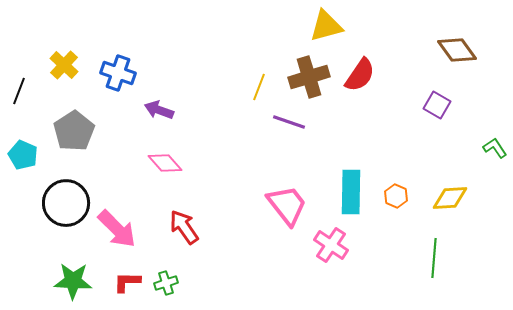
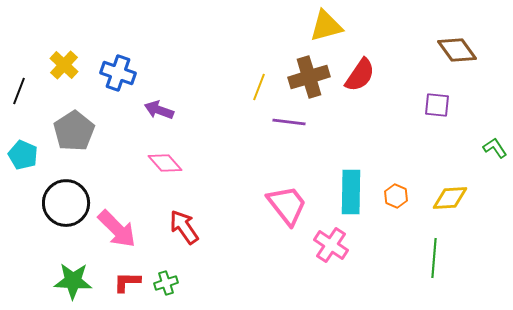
purple square: rotated 24 degrees counterclockwise
purple line: rotated 12 degrees counterclockwise
